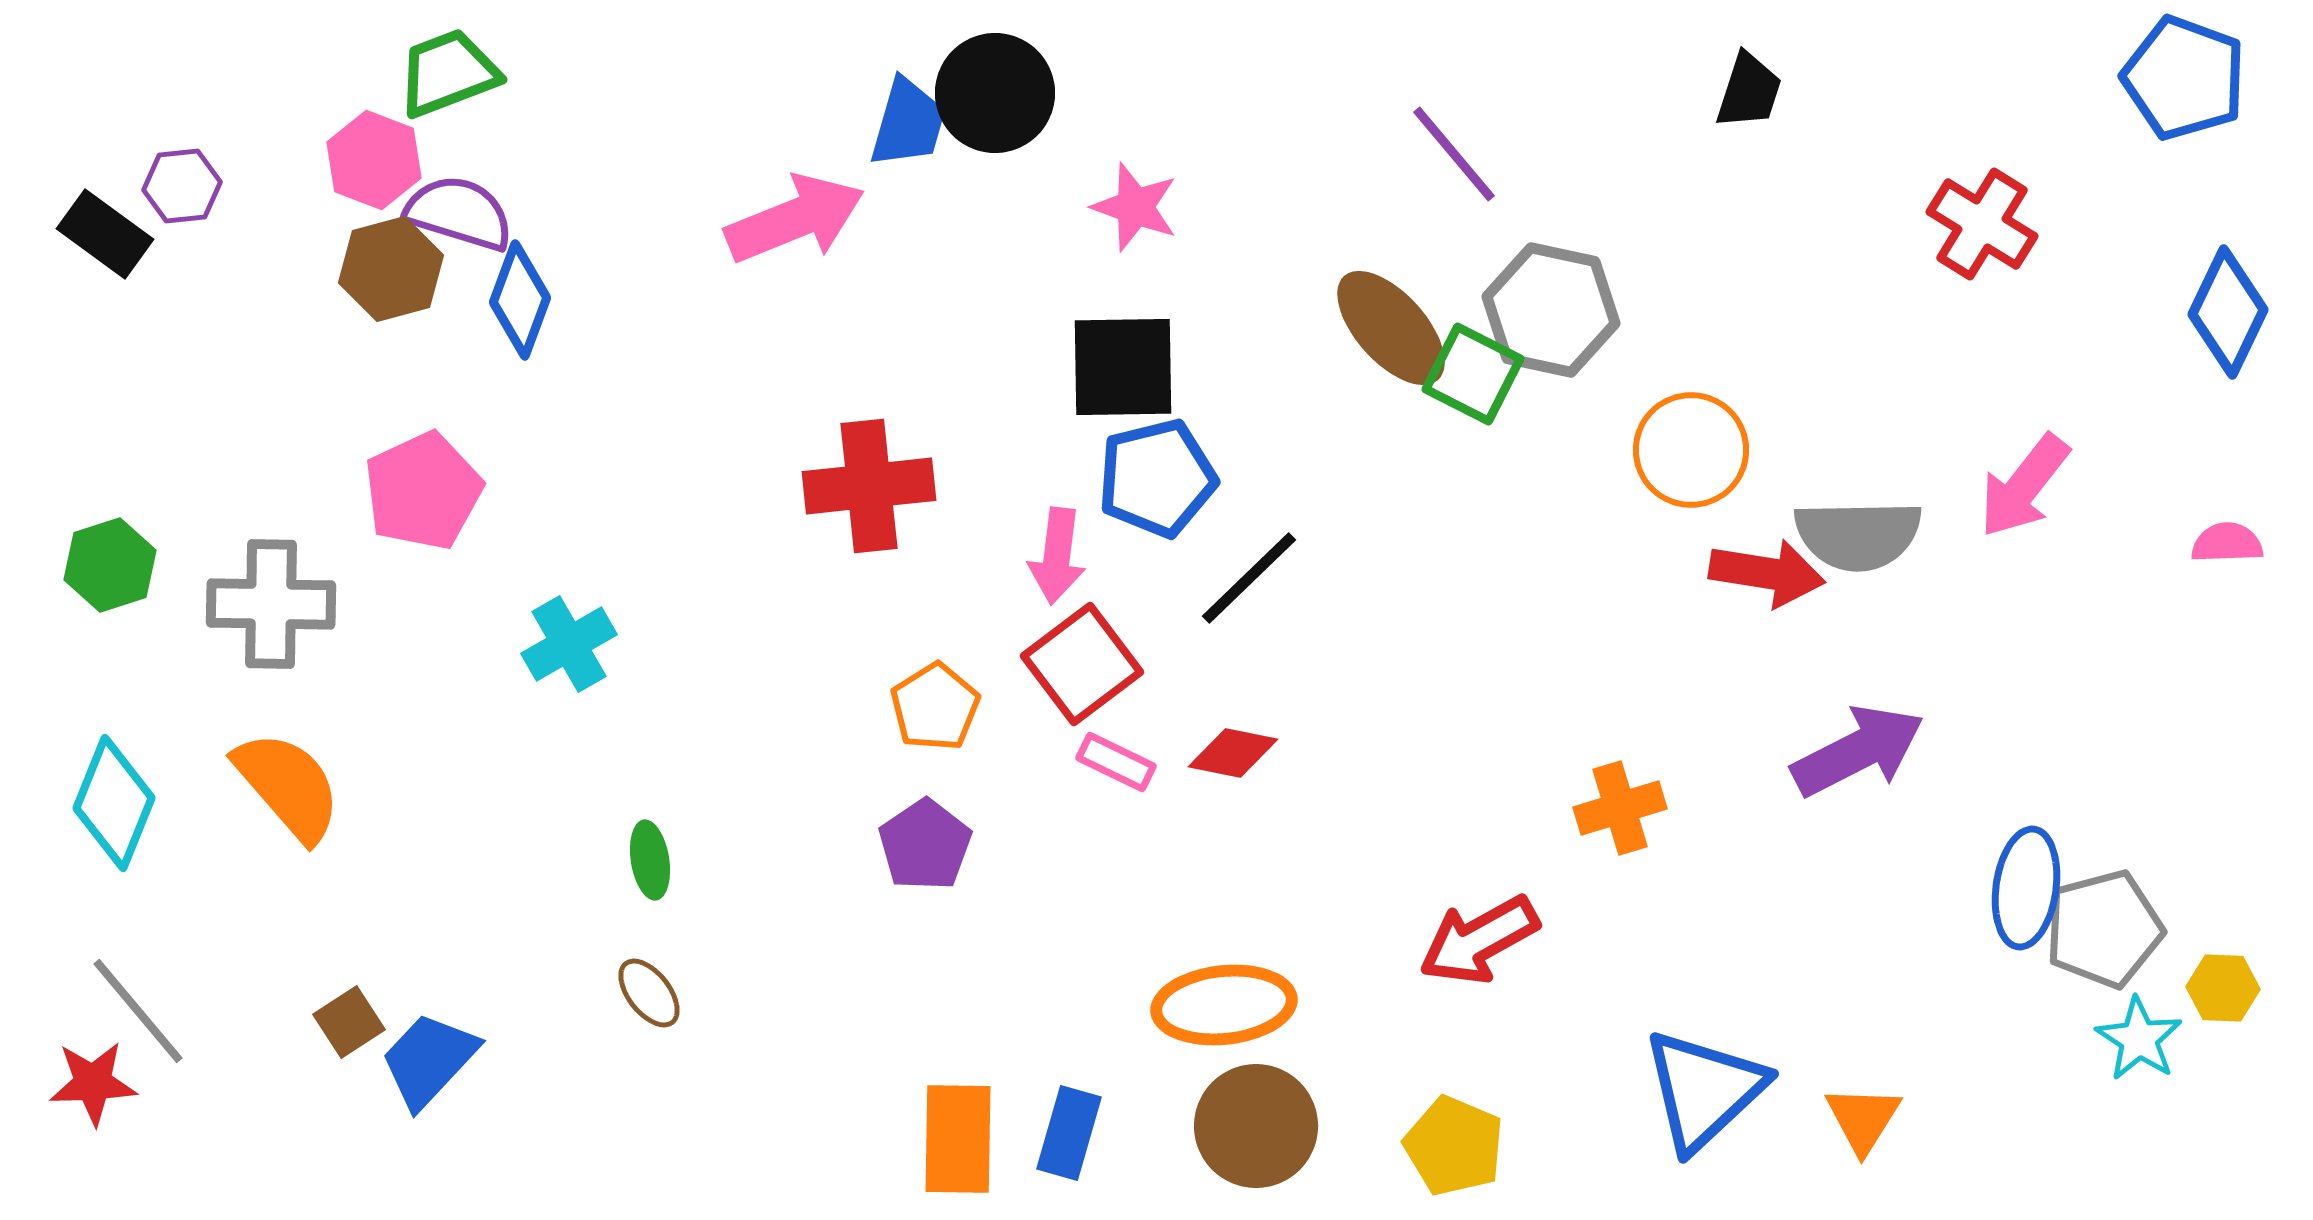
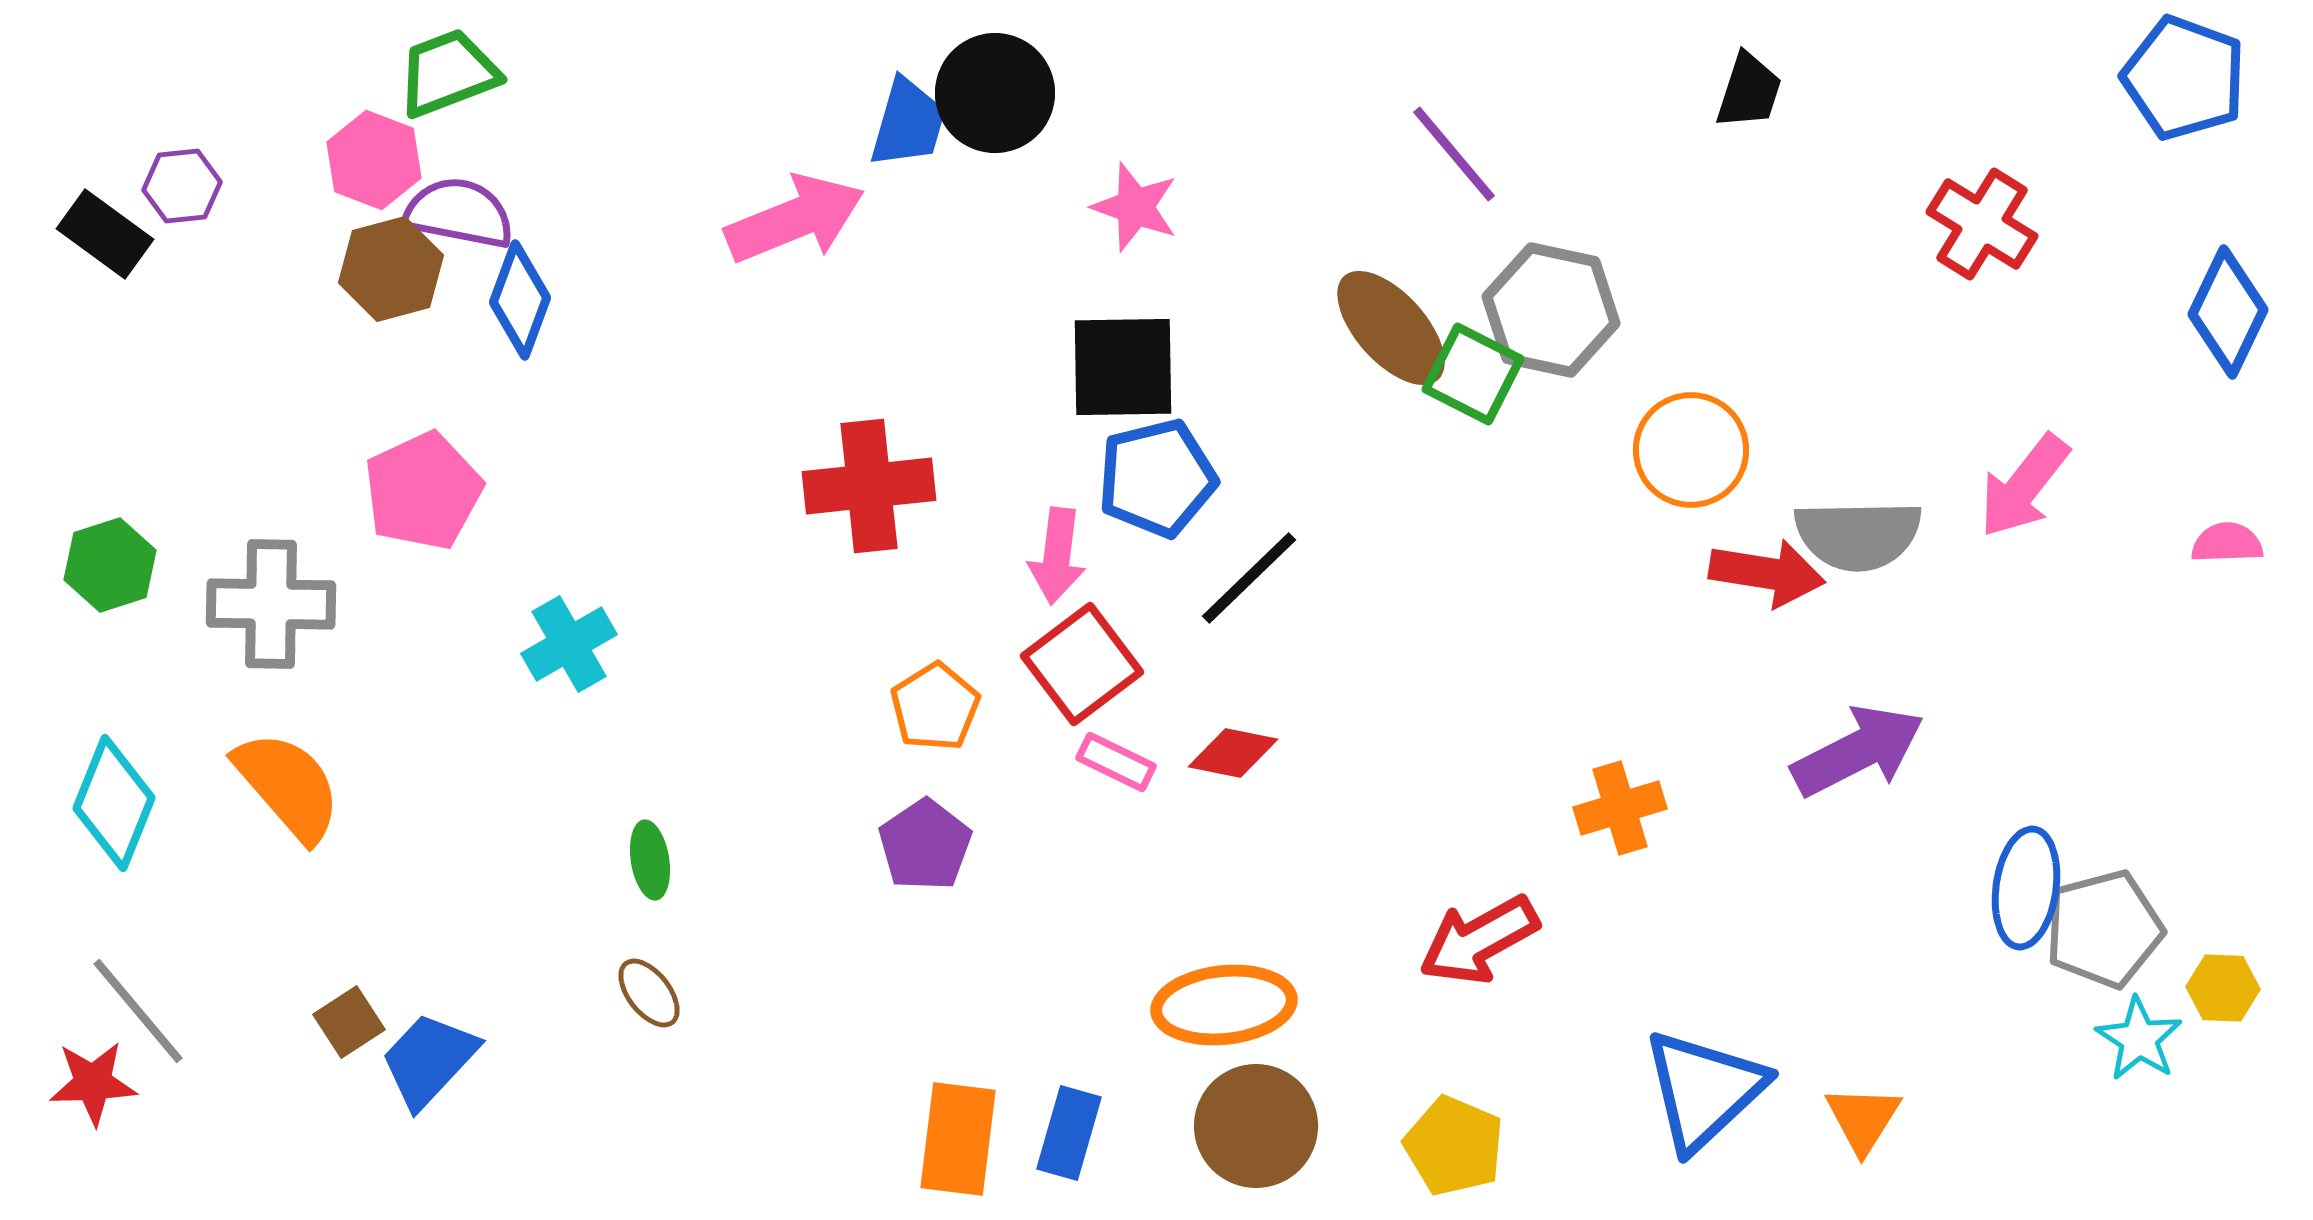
purple semicircle at (459, 213): rotated 6 degrees counterclockwise
orange rectangle at (958, 1139): rotated 6 degrees clockwise
